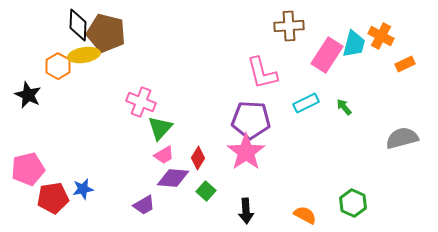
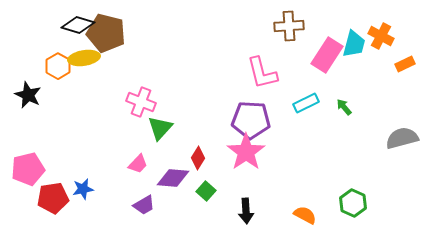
black diamond: rotated 76 degrees counterclockwise
yellow ellipse: moved 3 px down
pink trapezoid: moved 26 px left, 9 px down; rotated 15 degrees counterclockwise
